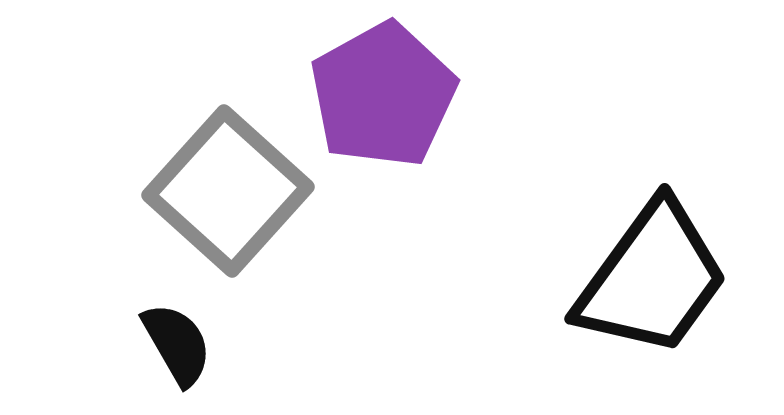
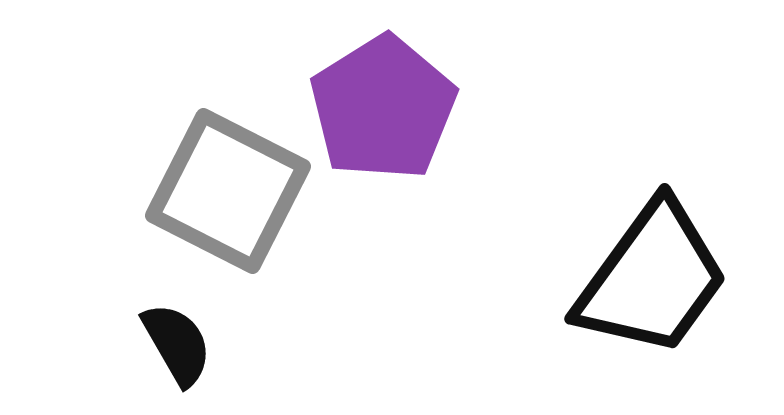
purple pentagon: moved 13 px down; rotated 3 degrees counterclockwise
gray square: rotated 15 degrees counterclockwise
